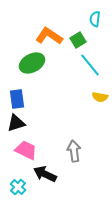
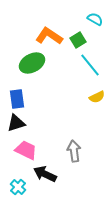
cyan semicircle: rotated 112 degrees clockwise
yellow semicircle: moved 3 px left; rotated 35 degrees counterclockwise
